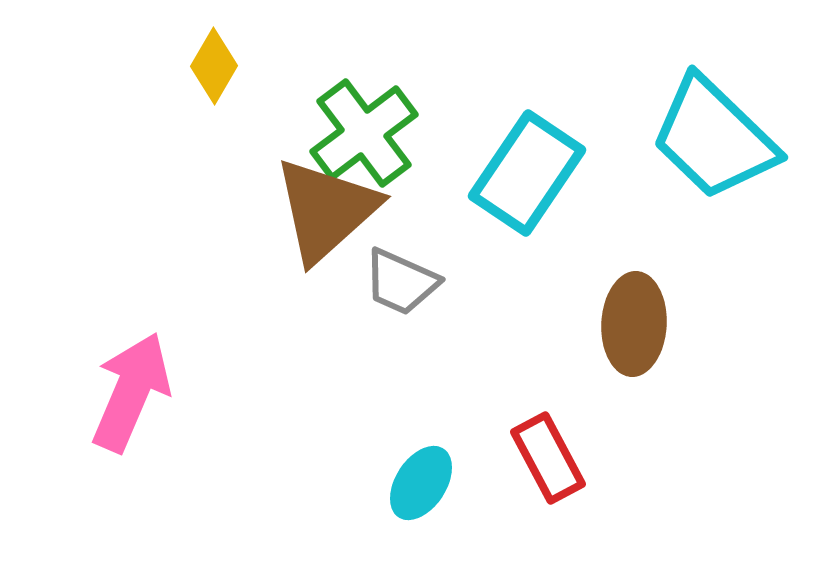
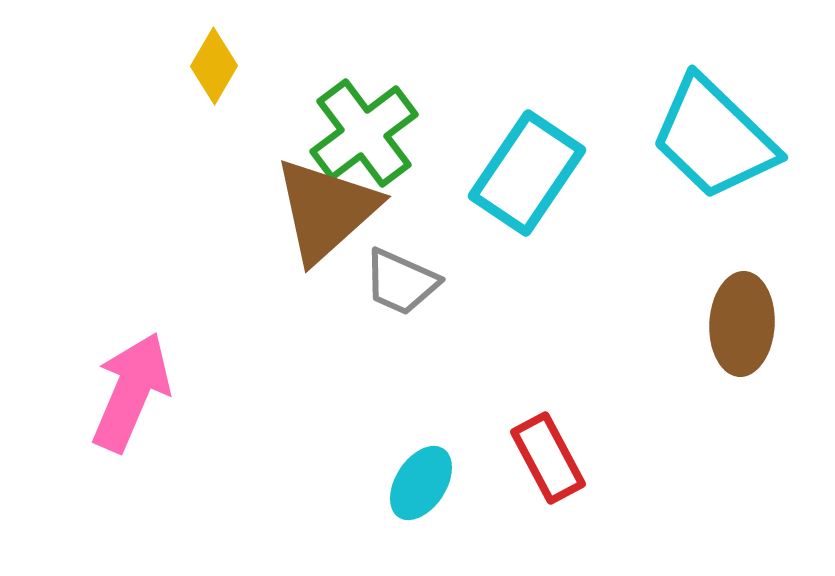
brown ellipse: moved 108 px right
